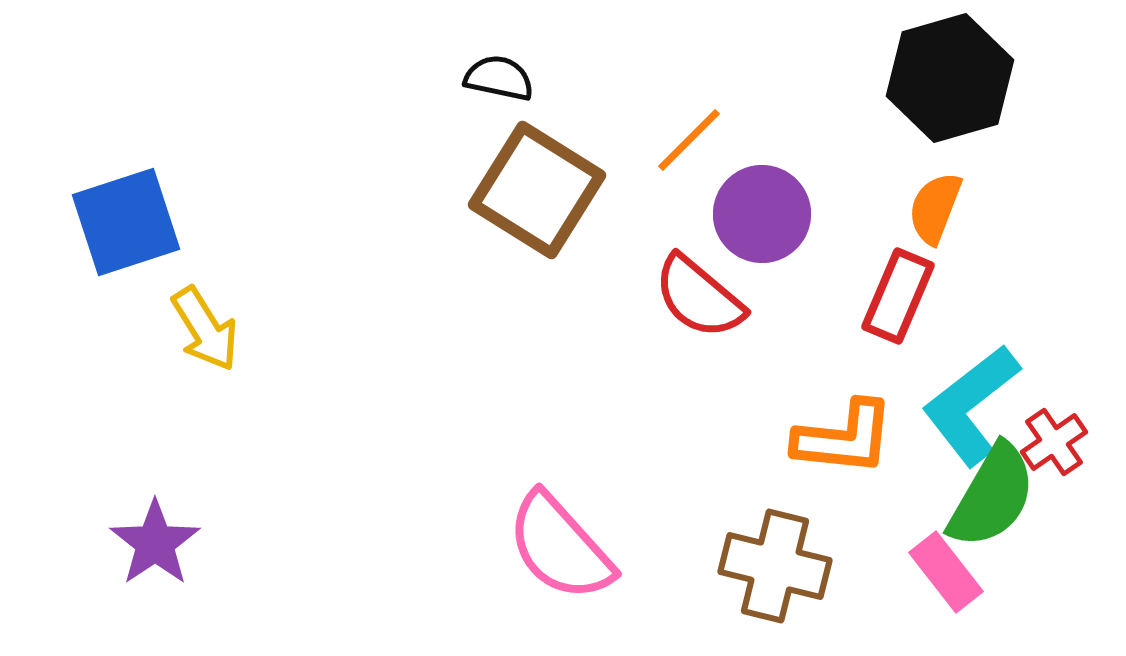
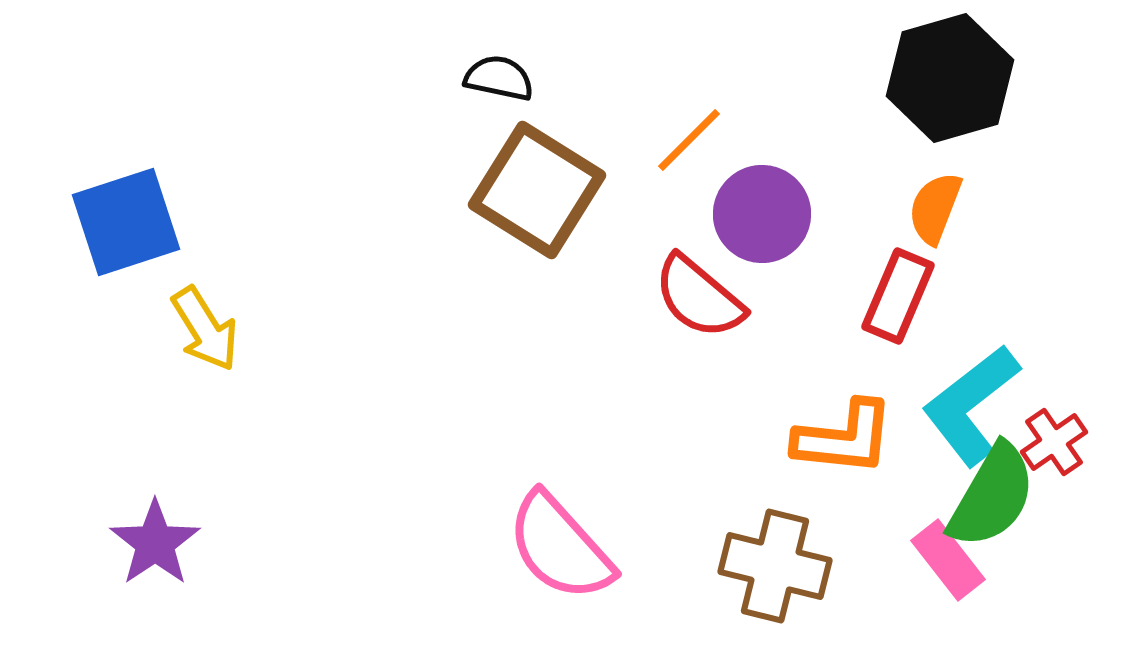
pink rectangle: moved 2 px right, 12 px up
